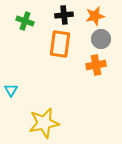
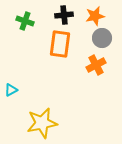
gray circle: moved 1 px right, 1 px up
orange cross: rotated 18 degrees counterclockwise
cyan triangle: rotated 32 degrees clockwise
yellow star: moved 2 px left
